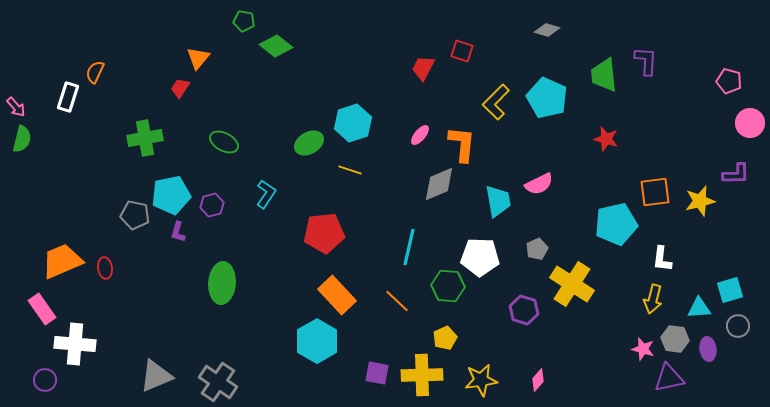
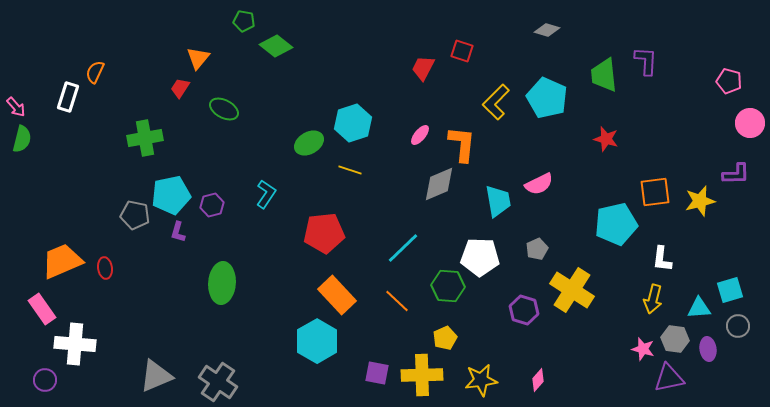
green ellipse at (224, 142): moved 33 px up
cyan line at (409, 247): moved 6 px left, 1 px down; rotated 33 degrees clockwise
yellow cross at (572, 284): moved 6 px down
